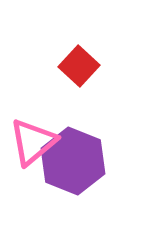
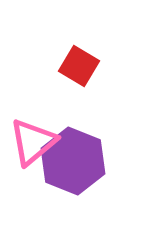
red square: rotated 12 degrees counterclockwise
